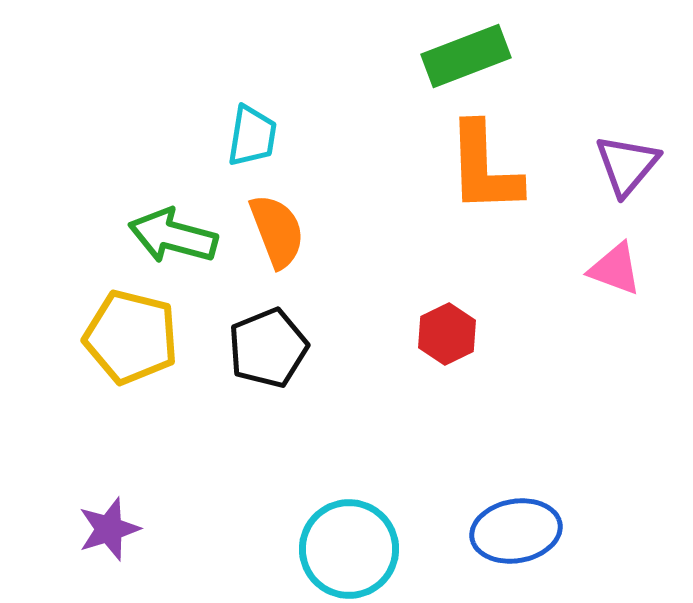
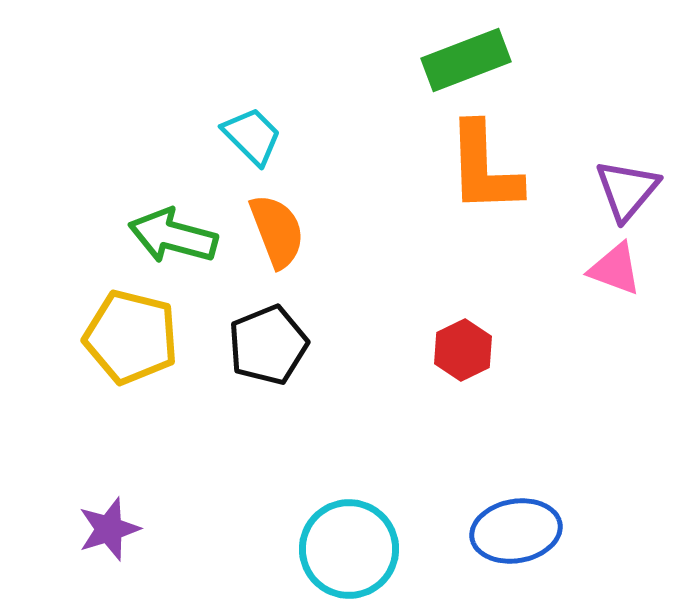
green rectangle: moved 4 px down
cyan trapezoid: rotated 54 degrees counterclockwise
purple triangle: moved 25 px down
red hexagon: moved 16 px right, 16 px down
black pentagon: moved 3 px up
